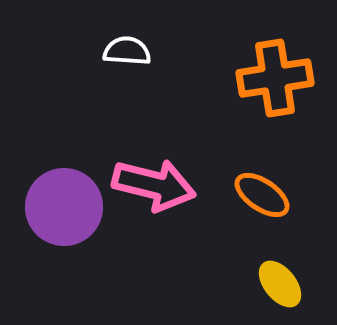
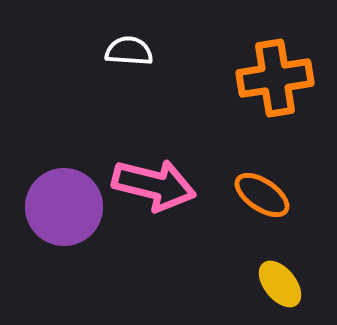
white semicircle: moved 2 px right
